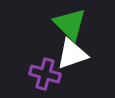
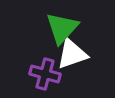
green triangle: moved 8 px left, 4 px down; rotated 27 degrees clockwise
